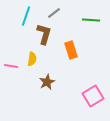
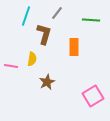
gray line: moved 3 px right; rotated 16 degrees counterclockwise
orange rectangle: moved 3 px right, 3 px up; rotated 18 degrees clockwise
